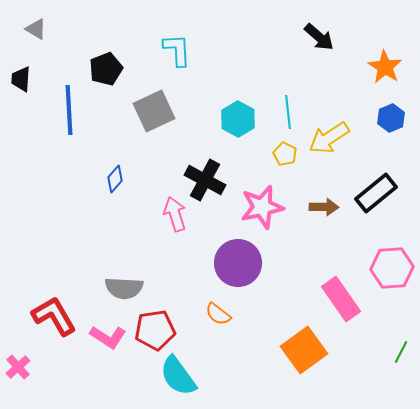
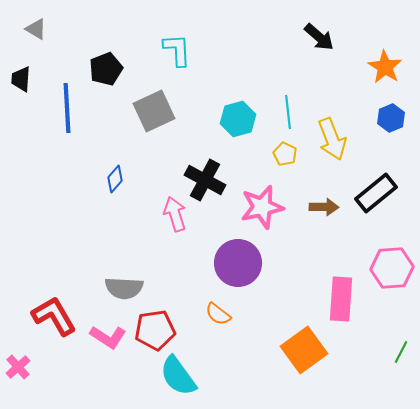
blue line: moved 2 px left, 2 px up
cyan hexagon: rotated 16 degrees clockwise
yellow arrow: moved 3 px right, 1 px down; rotated 78 degrees counterclockwise
pink rectangle: rotated 39 degrees clockwise
